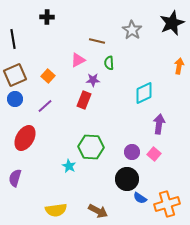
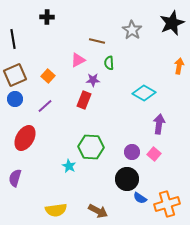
cyan diamond: rotated 55 degrees clockwise
